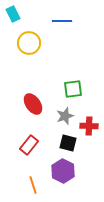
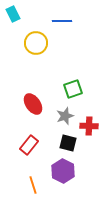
yellow circle: moved 7 px right
green square: rotated 12 degrees counterclockwise
